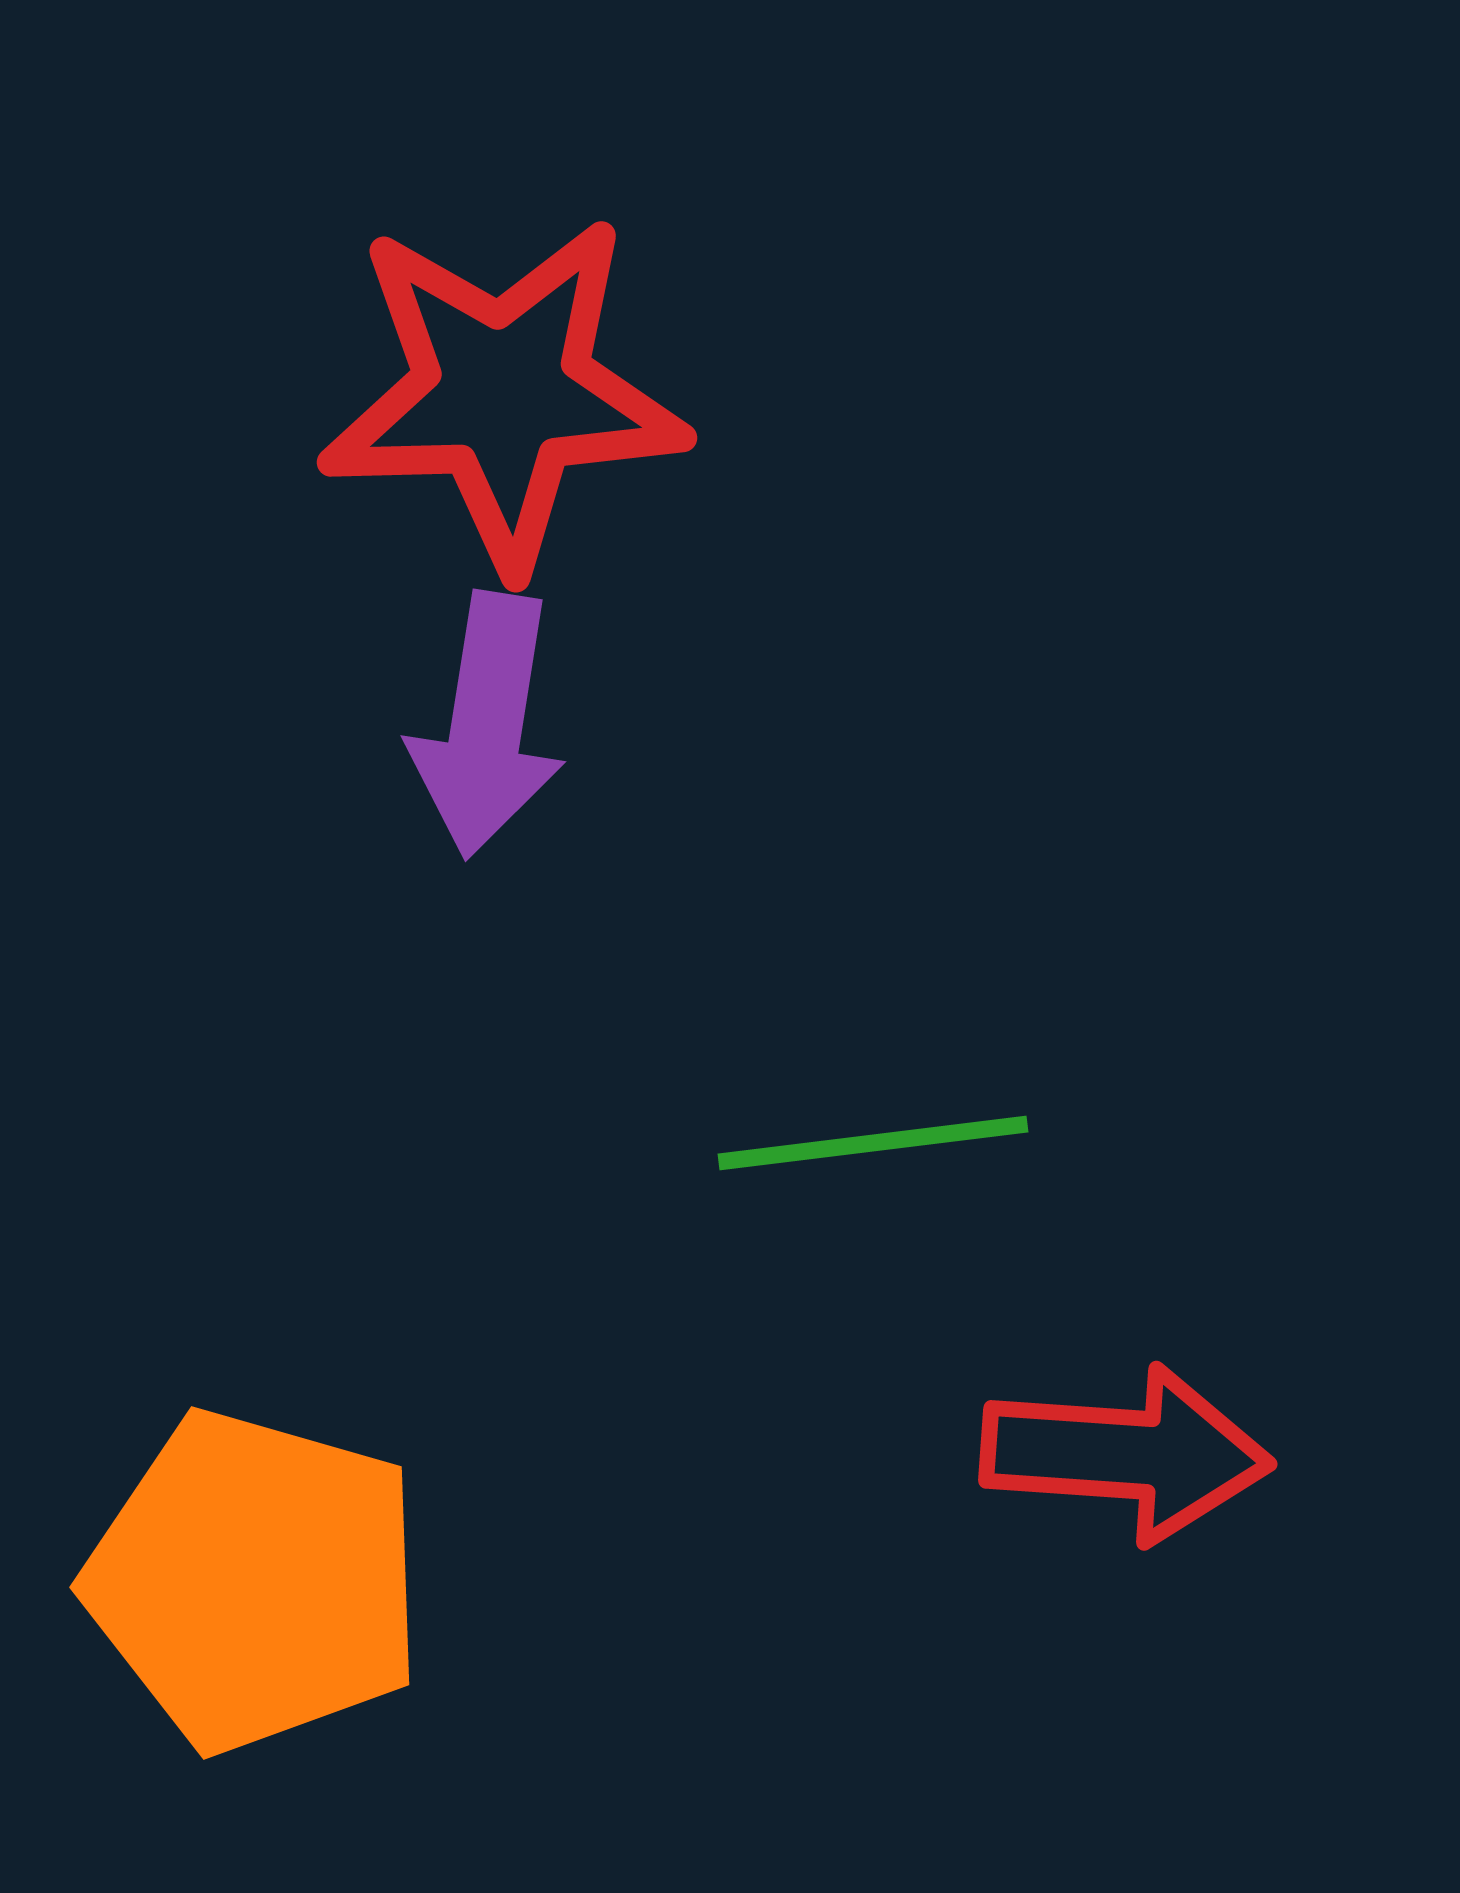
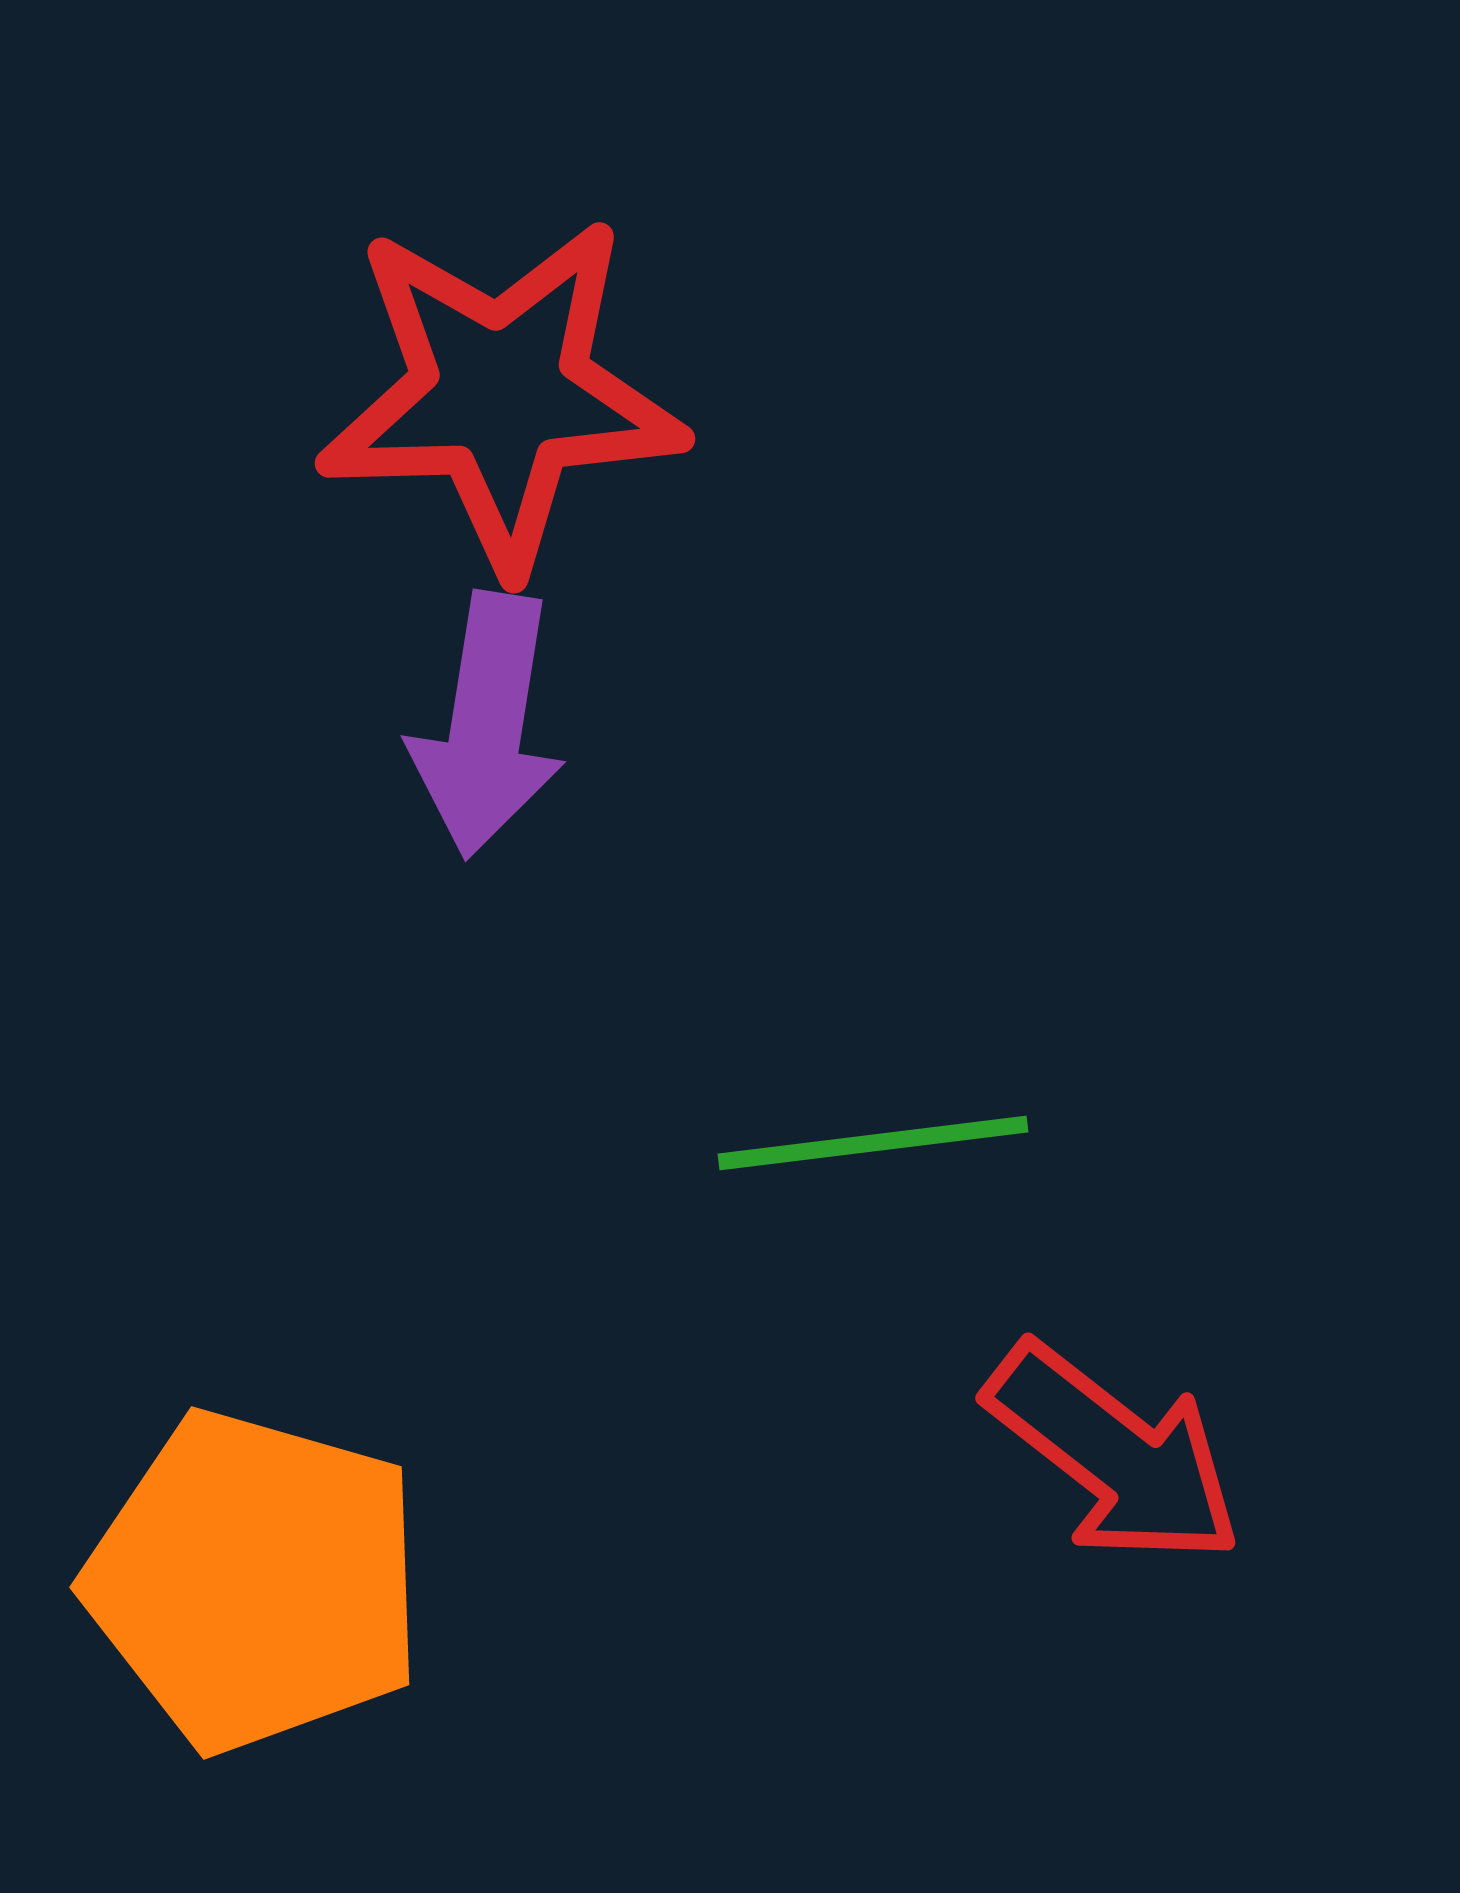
red star: moved 2 px left, 1 px down
red arrow: moved 12 px left; rotated 34 degrees clockwise
